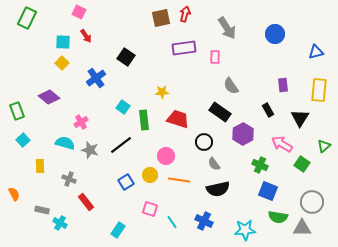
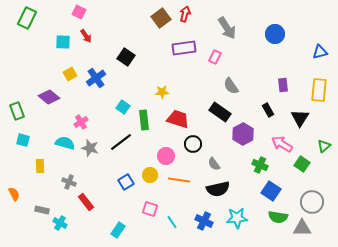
brown square at (161, 18): rotated 24 degrees counterclockwise
blue triangle at (316, 52): moved 4 px right
pink rectangle at (215, 57): rotated 24 degrees clockwise
yellow square at (62, 63): moved 8 px right, 11 px down; rotated 16 degrees clockwise
cyan square at (23, 140): rotated 32 degrees counterclockwise
black circle at (204, 142): moved 11 px left, 2 px down
black line at (121, 145): moved 3 px up
gray star at (90, 150): moved 2 px up
gray cross at (69, 179): moved 3 px down
blue square at (268, 191): moved 3 px right; rotated 12 degrees clockwise
cyan star at (245, 230): moved 8 px left, 12 px up
